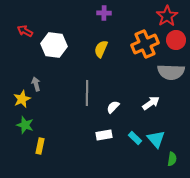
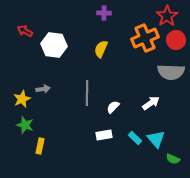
orange cross: moved 6 px up
gray arrow: moved 7 px right, 5 px down; rotated 96 degrees clockwise
green semicircle: moved 1 px right; rotated 104 degrees clockwise
